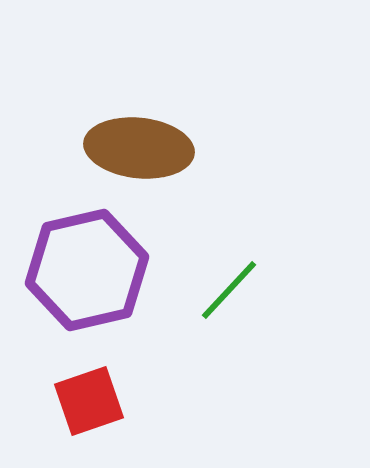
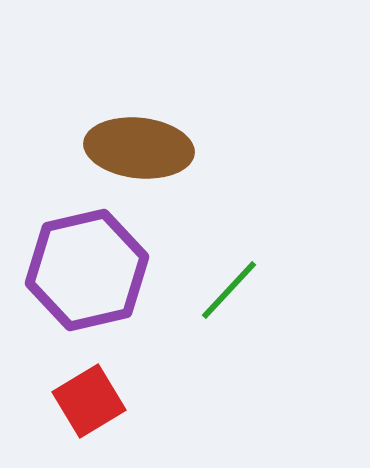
red square: rotated 12 degrees counterclockwise
